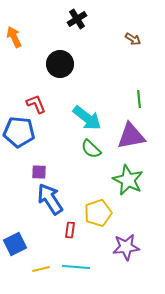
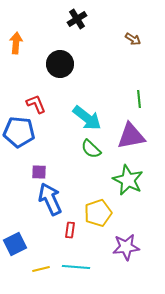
orange arrow: moved 2 px right, 6 px down; rotated 30 degrees clockwise
blue arrow: rotated 8 degrees clockwise
